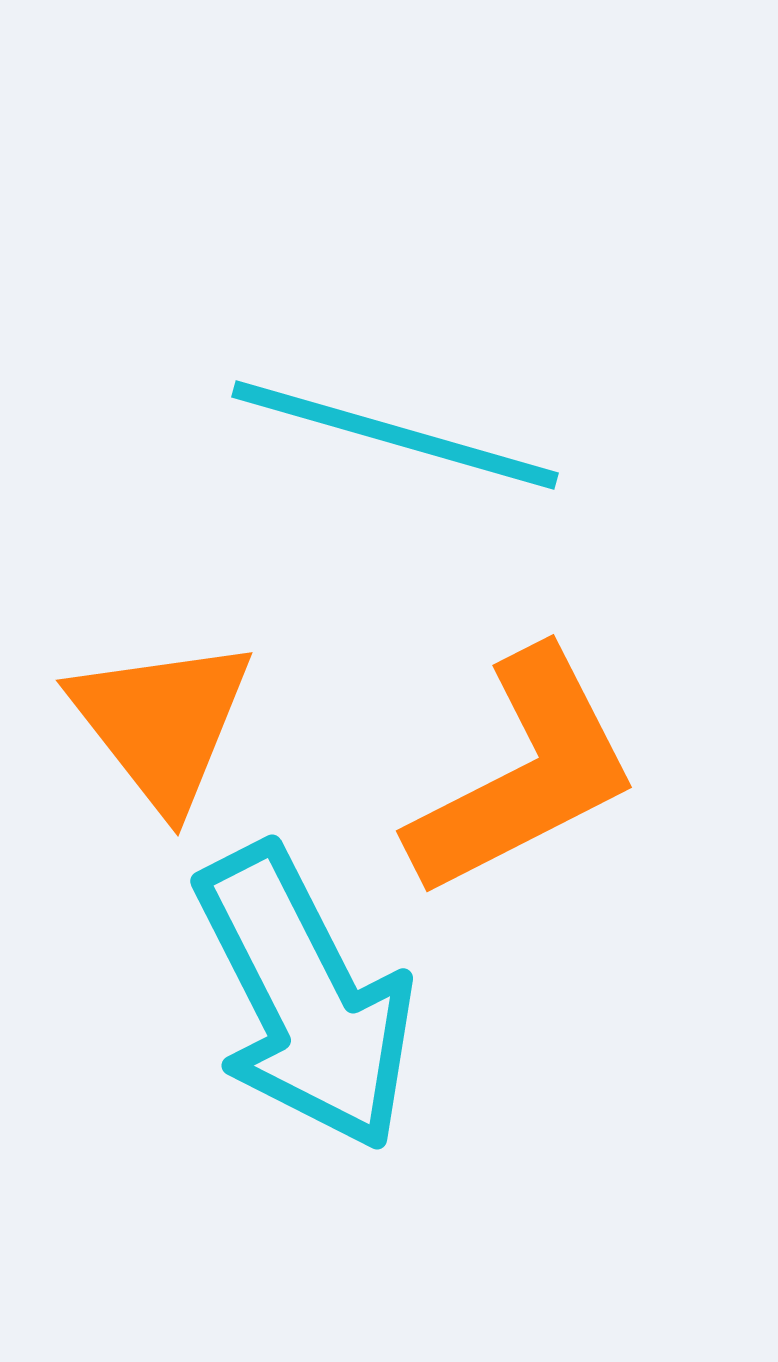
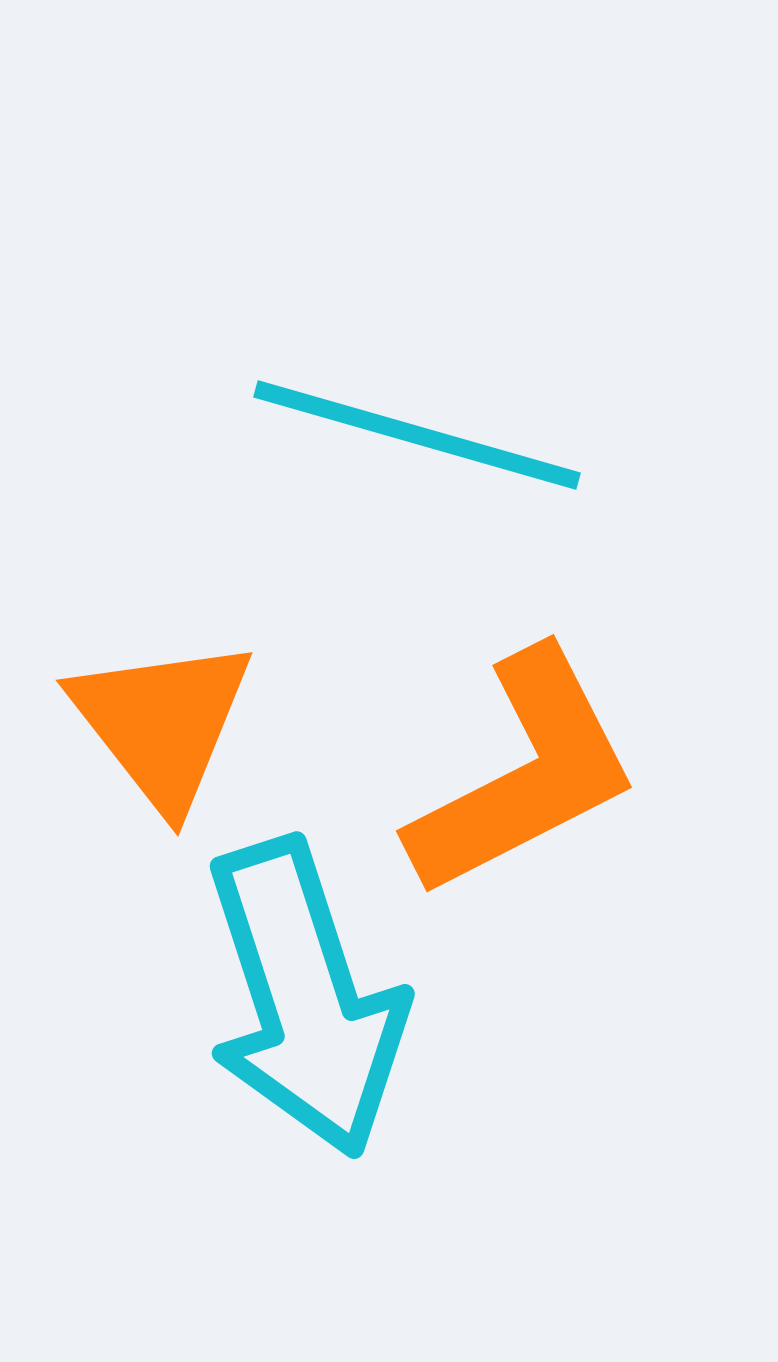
cyan line: moved 22 px right
cyan arrow: rotated 9 degrees clockwise
